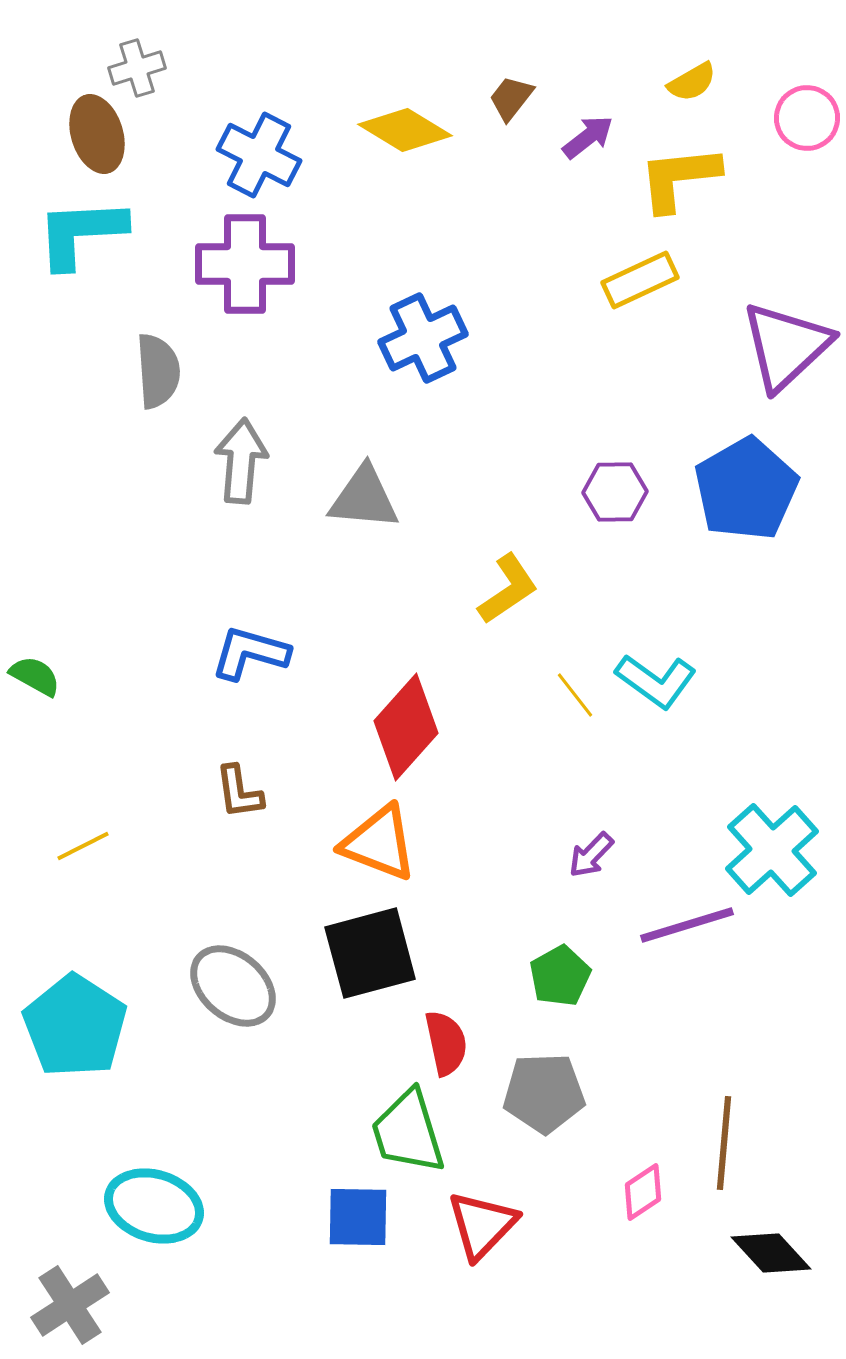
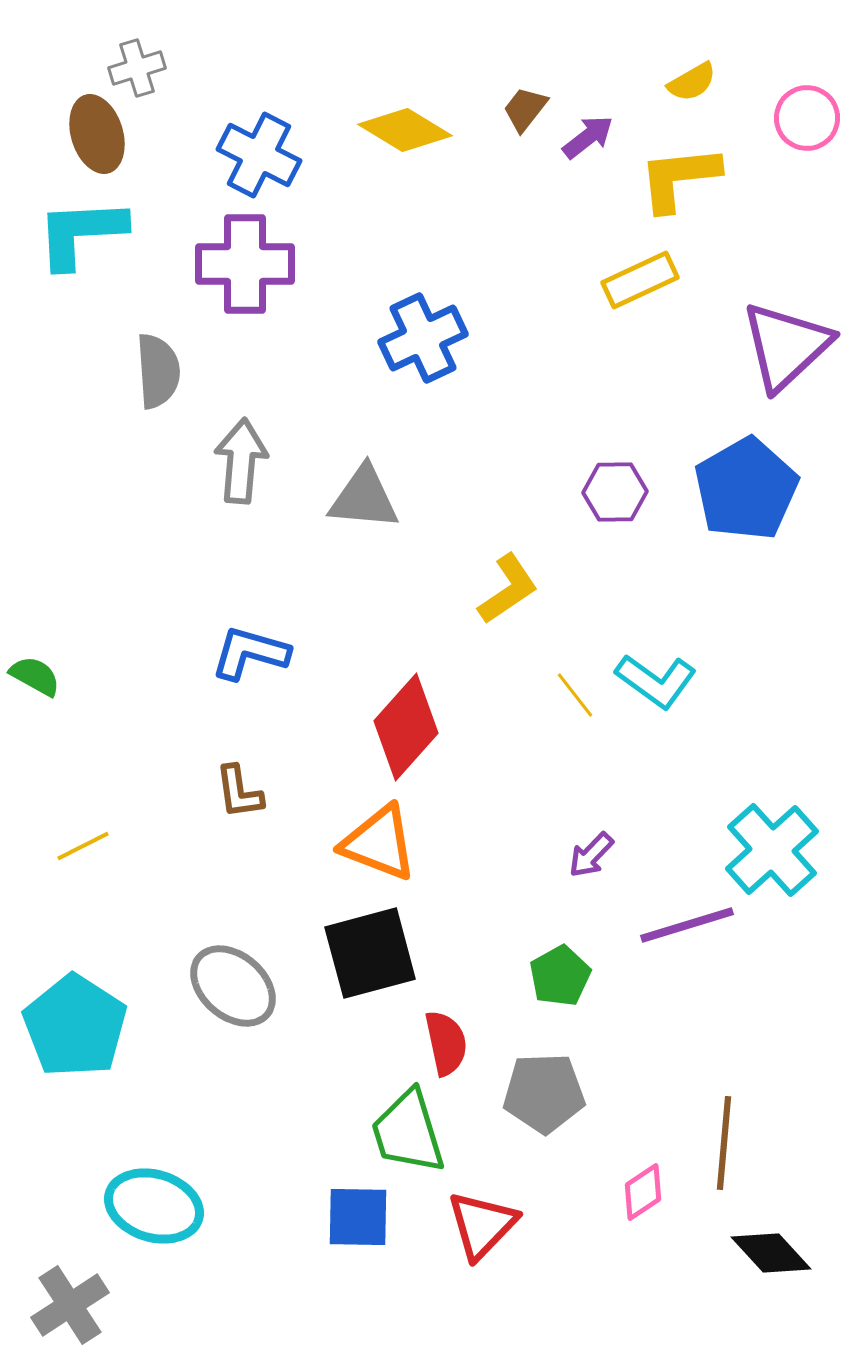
brown trapezoid at (511, 98): moved 14 px right, 11 px down
